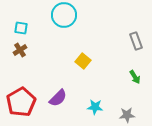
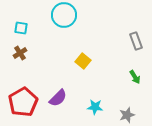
brown cross: moved 3 px down
red pentagon: moved 2 px right
gray star: rotated 14 degrees counterclockwise
